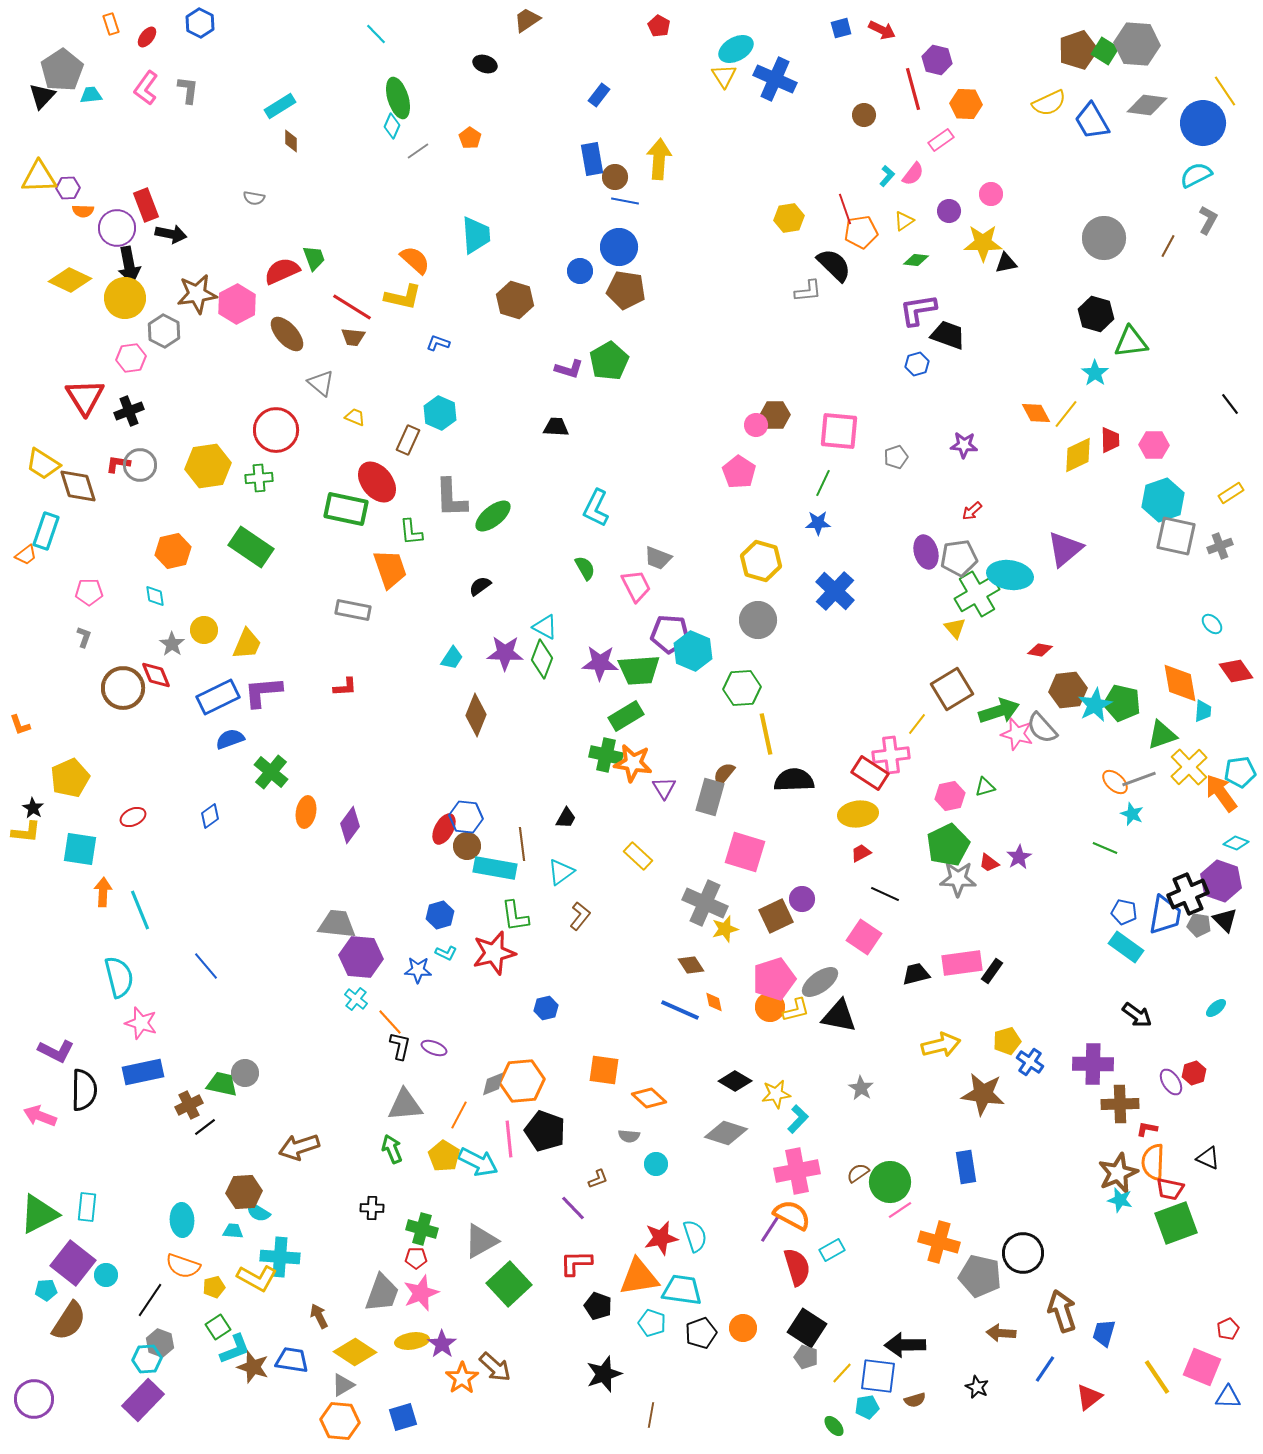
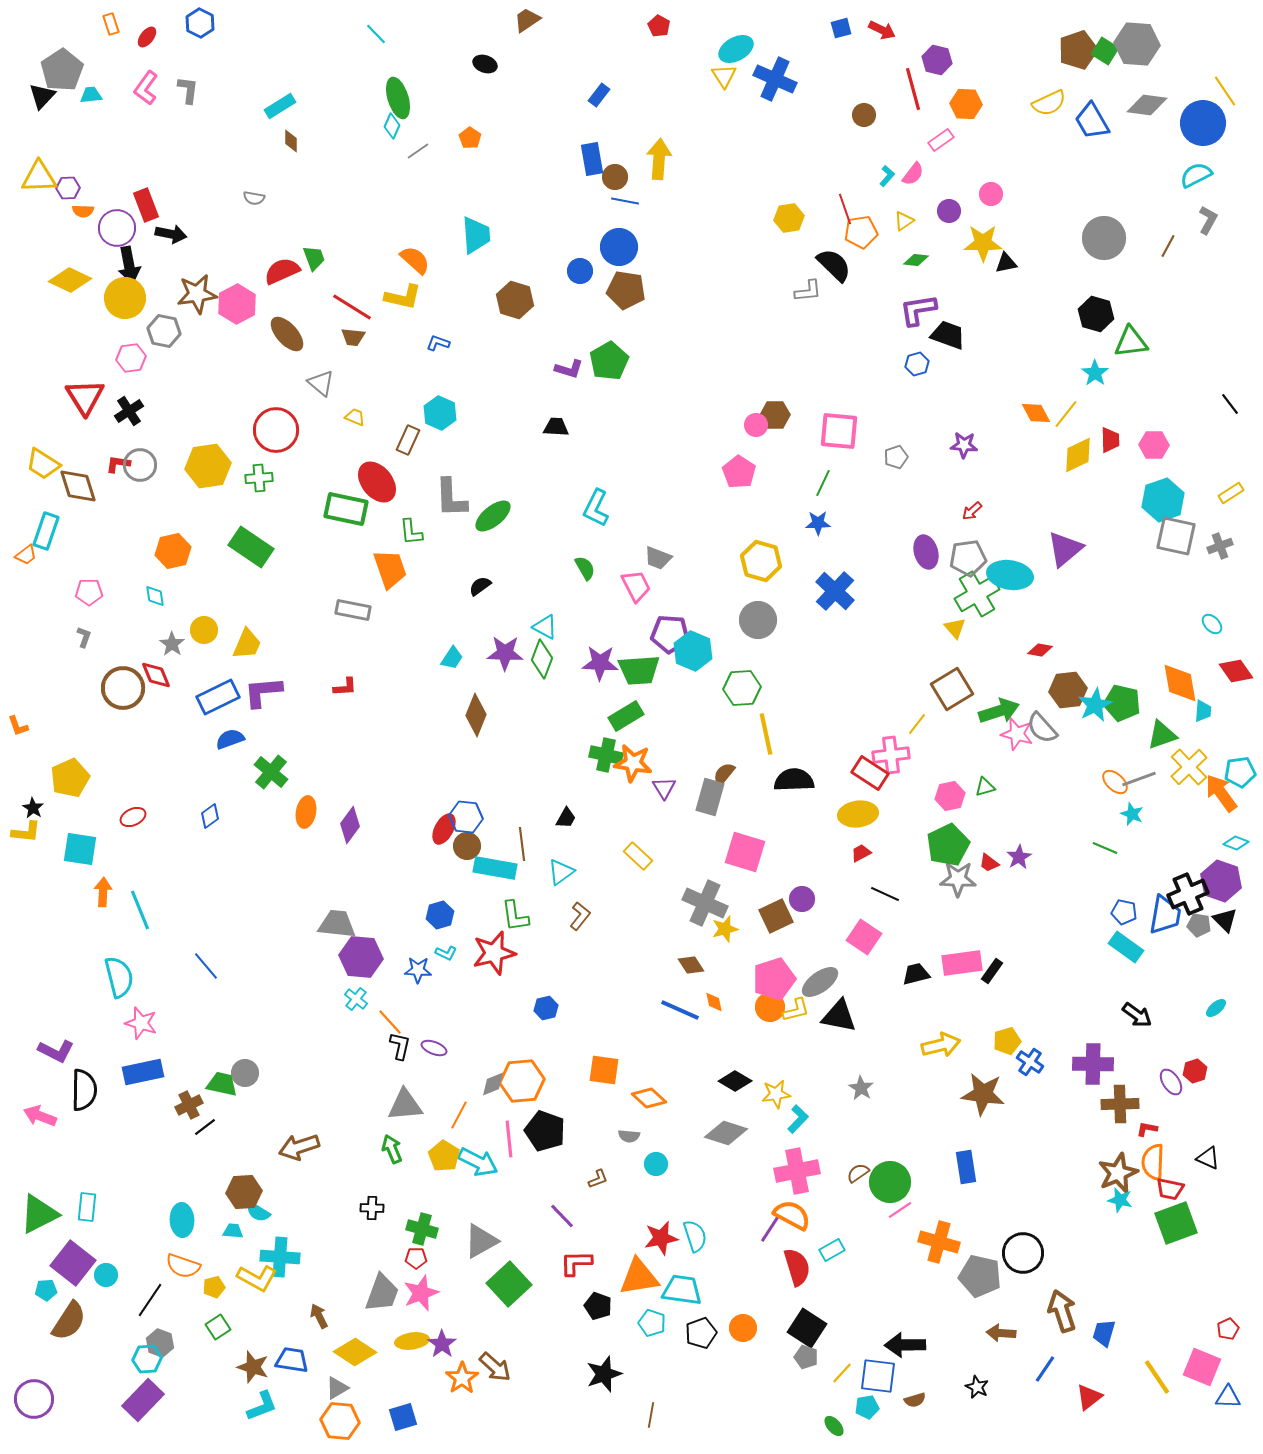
gray hexagon at (164, 331): rotated 16 degrees counterclockwise
black cross at (129, 411): rotated 12 degrees counterclockwise
gray pentagon at (959, 558): moved 9 px right
orange L-shape at (20, 725): moved 2 px left, 1 px down
red hexagon at (1194, 1073): moved 1 px right, 2 px up
purple line at (573, 1208): moved 11 px left, 8 px down
cyan L-shape at (235, 1349): moved 27 px right, 57 px down
gray triangle at (343, 1385): moved 6 px left, 3 px down
